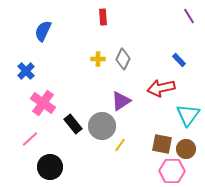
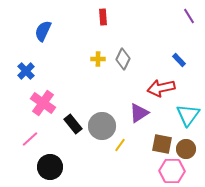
purple triangle: moved 18 px right, 12 px down
